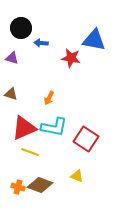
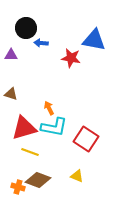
black circle: moved 5 px right
purple triangle: moved 1 px left, 3 px up; rotated 16 degrees counterclockwise
orange arrow: moved 10 px down; rotated 128 degrees clockwise
red triangle: rotated 8 degrees clockwise
brown diamond: moved 2 px left, 5 px up
